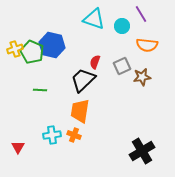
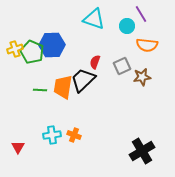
cyan circle: moved 5 px right
blue hexagon: rotated 15 degrees counterclockwise
orange trapezoid: moved 17 px left, 24 px up
